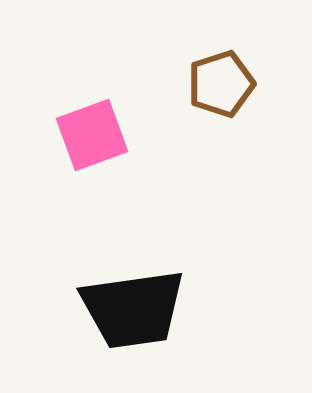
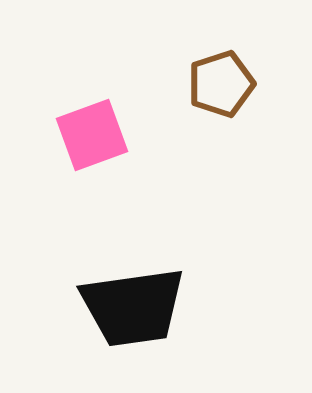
black trapezoid: moved 2 px up
